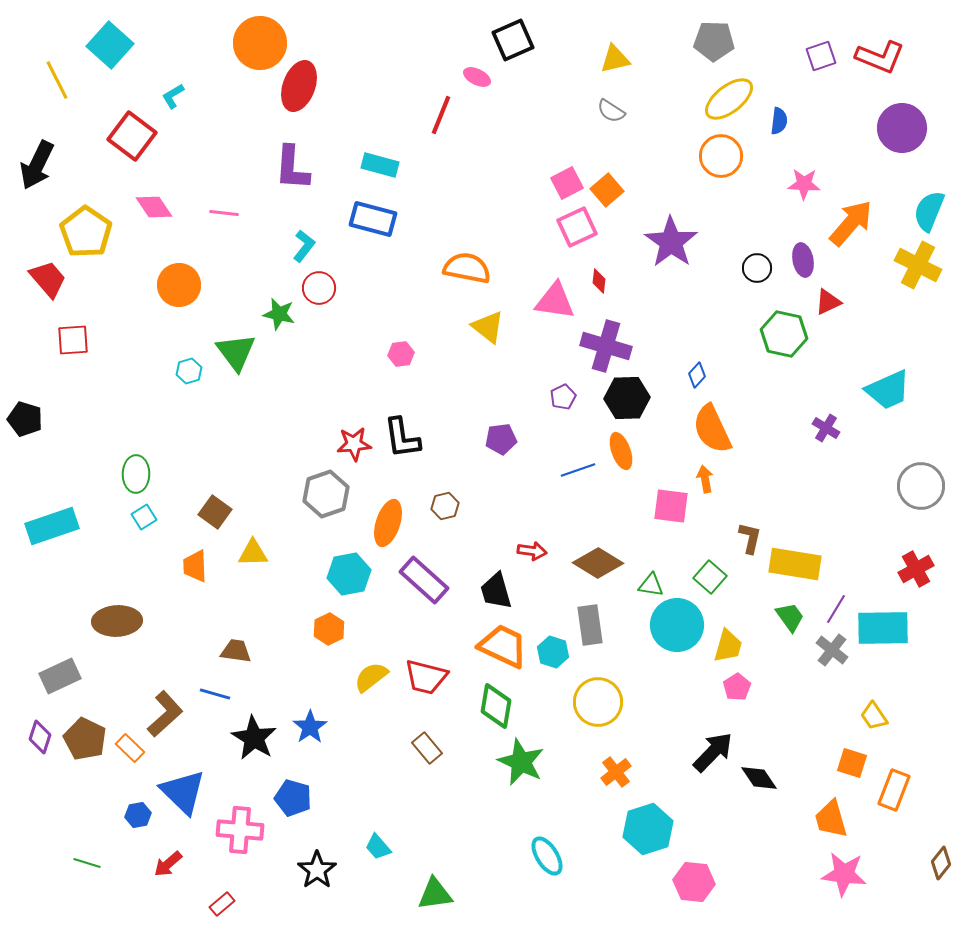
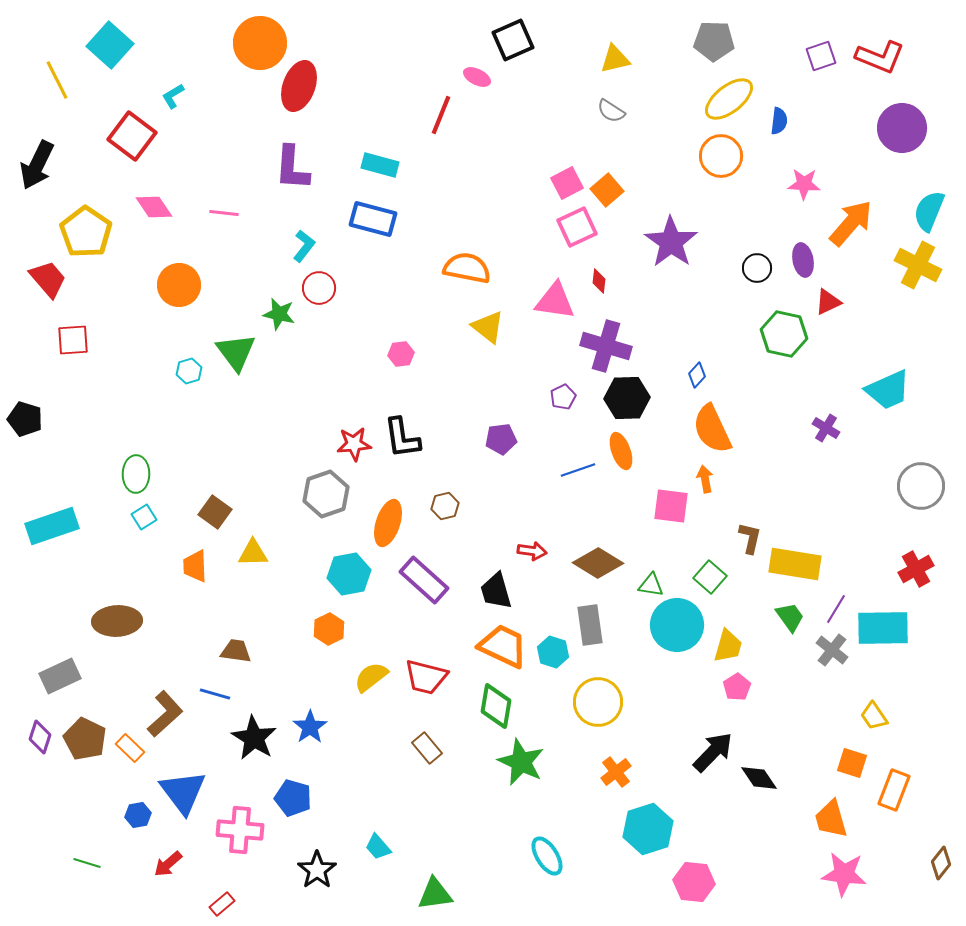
blue triangle at (183, 792): rotated 9 degrees clockwise
